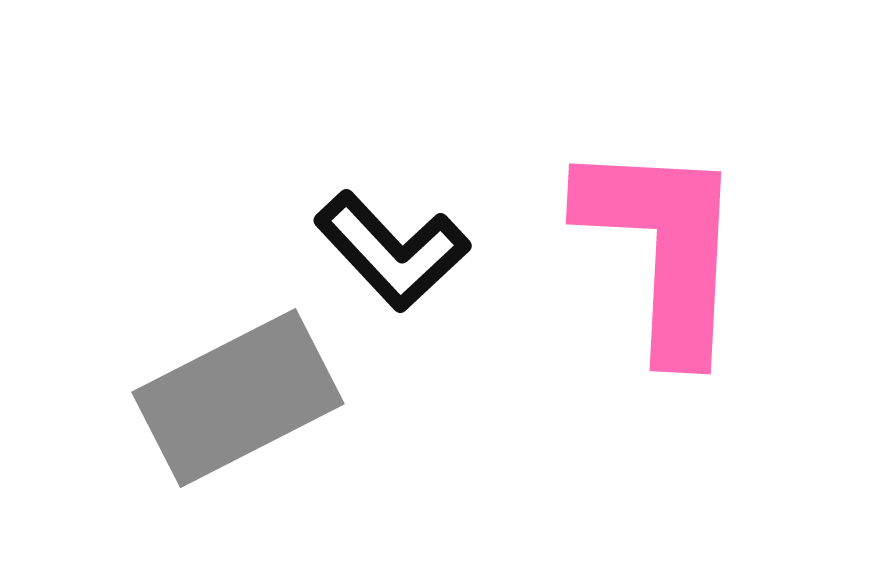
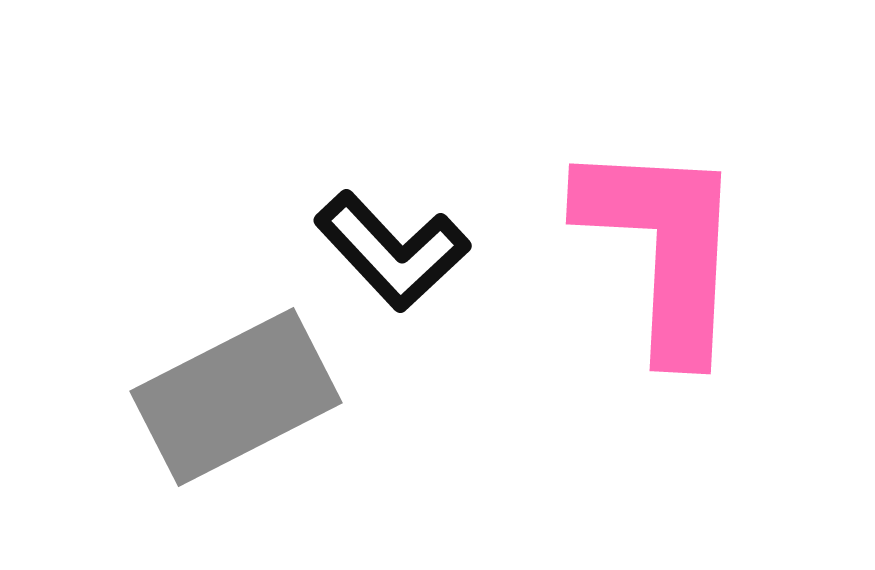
gray rectangle: moved 2 px left, 1 px up
